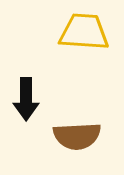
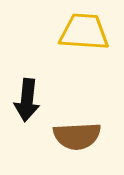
black arrow: moved 1 px right, 1 px down; rotated 6 degrees clockwise
